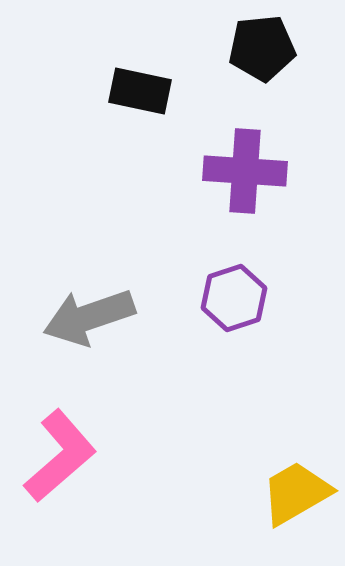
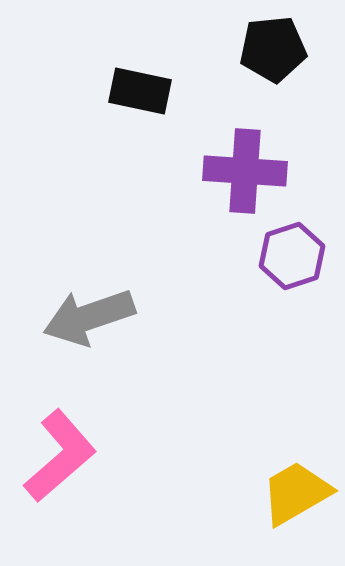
black pentagon: moved 11 px right, 1 px down
purple hexagon: moved 58 px right, 42 px up
